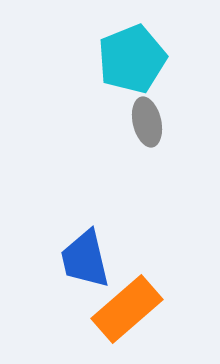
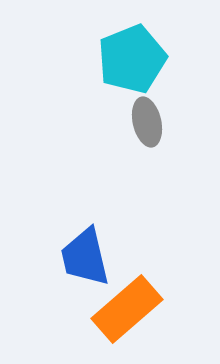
blue trapezoid: moved 2 px up
